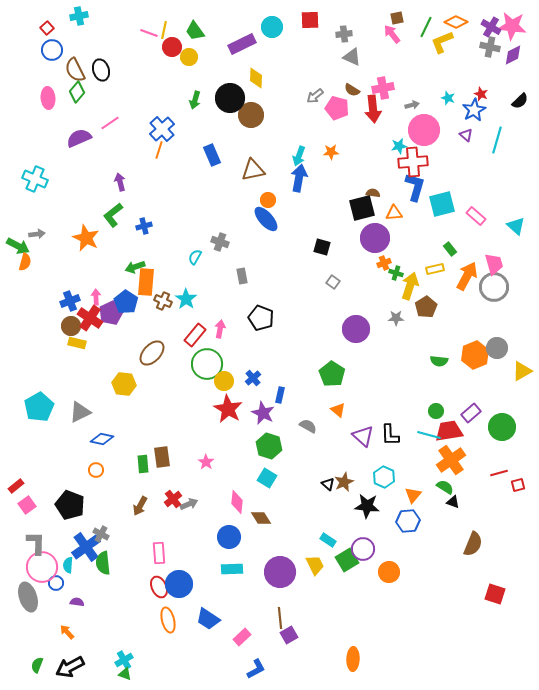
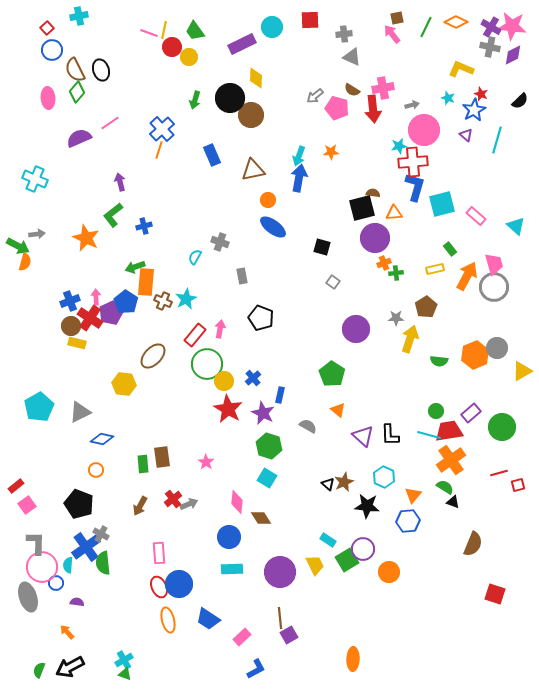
yellow L-shape at (442, 42): moved 19 px right, 27 px down; rotated 45 degrees clockwise
blue ellipse at (266, 219): moved 7 px right, 8 px down; rotated 12 degrees counterclockwise
green cross at (396, 273): rotated 24 degrees counterclockwise
yellow arrow at (410, 286): moved 53 px down
cyan star at (186, 299): rotated 10 degrees clockwise
brown ellipse at (152, 353): moved 1 px right, 3 px down
black pentagon at (70, 505): moved 9 px right, 1 px up
green semicircle at (37, 665): moved 2 px right, 5 px down
